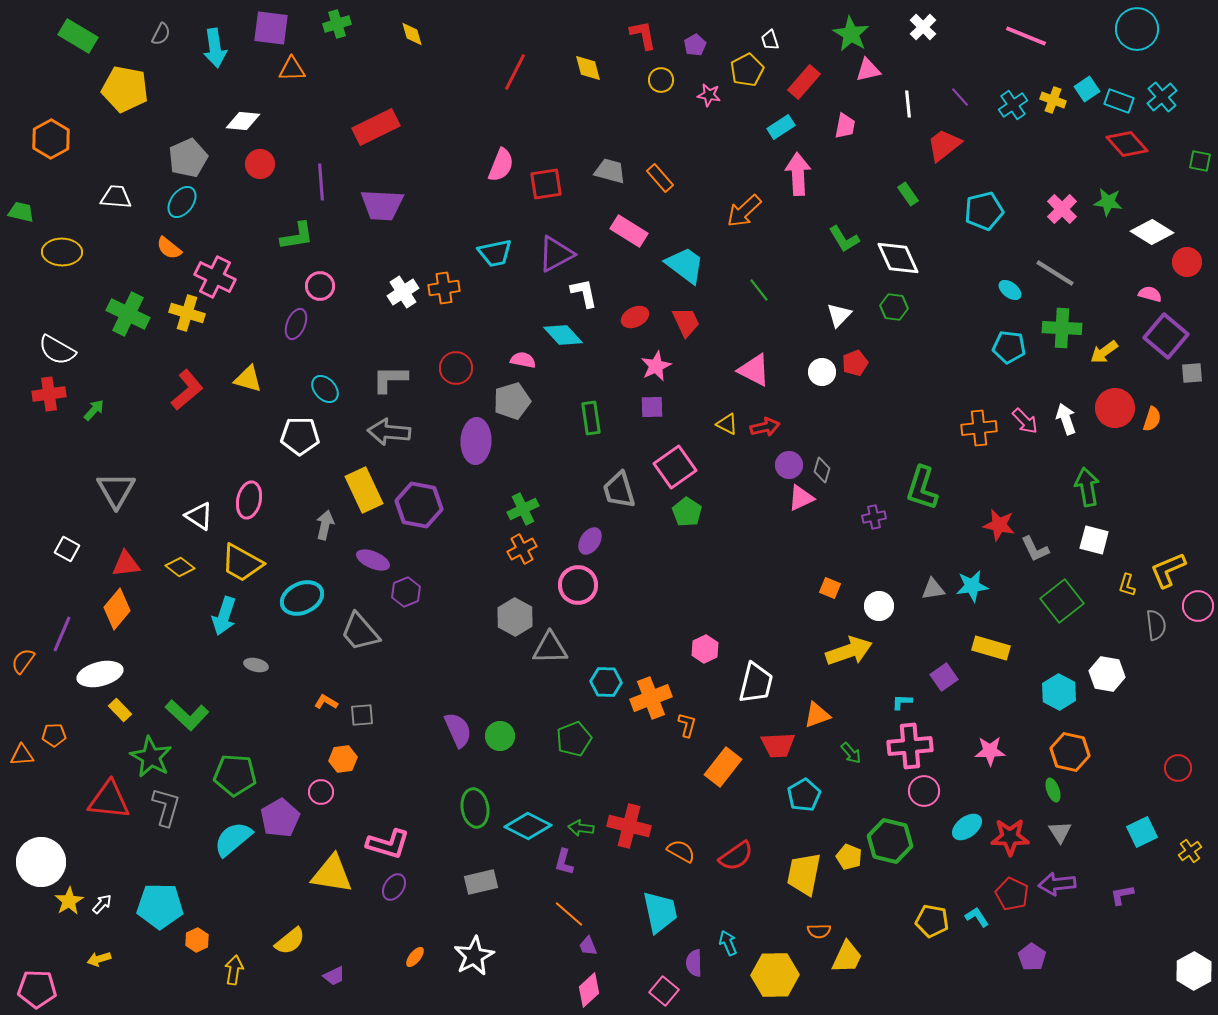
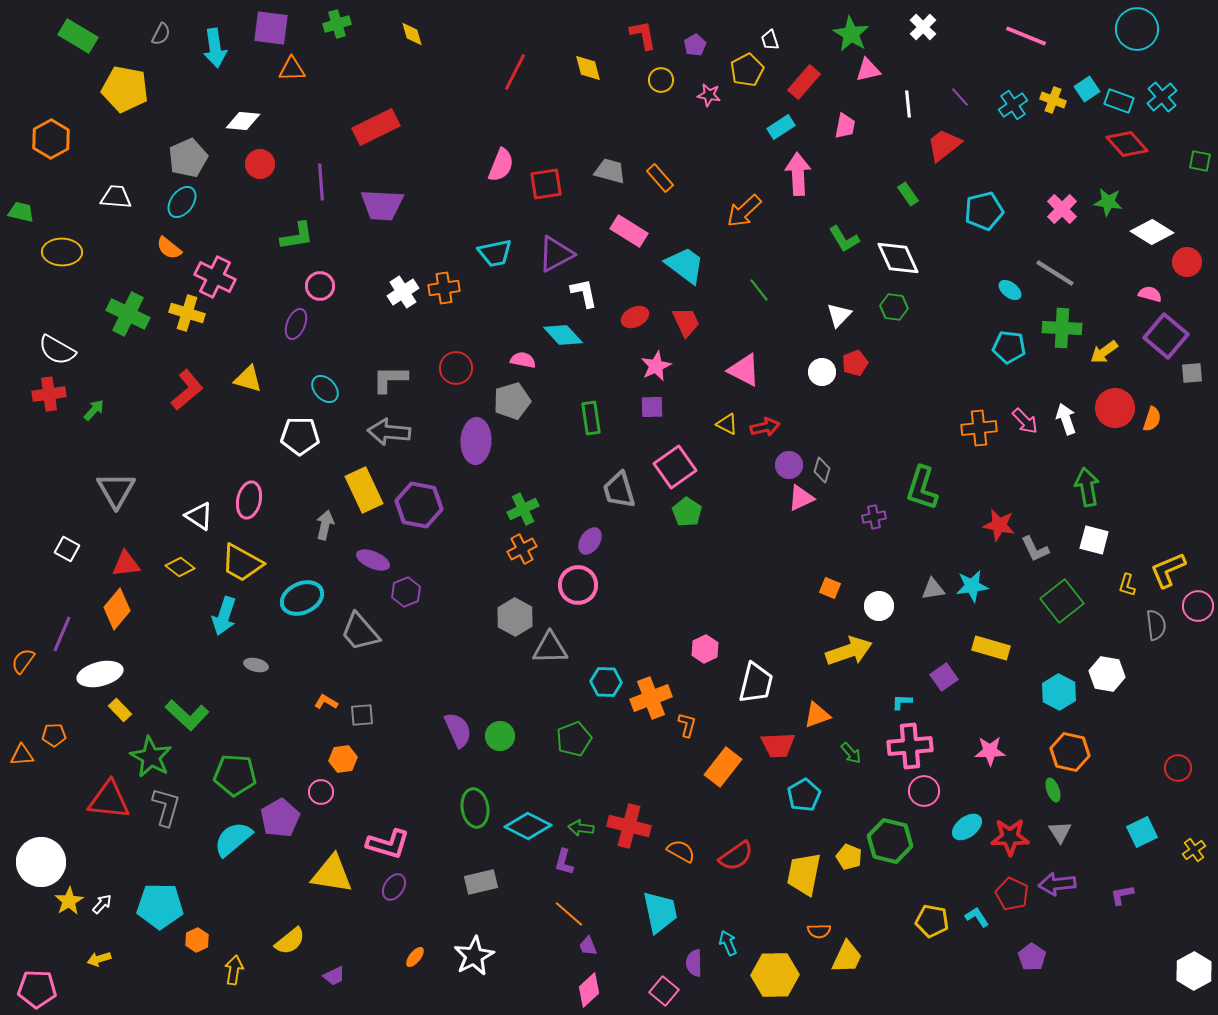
pink triangle at (754, 370): moved 10 px left
yellow cross at (1190, 851): moved 4 px right, 1 px up
